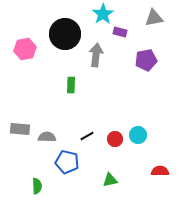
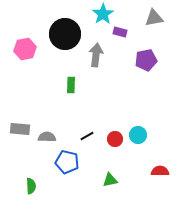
green semicircle: moved 6 px left
